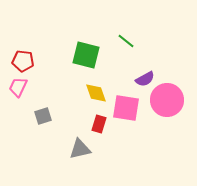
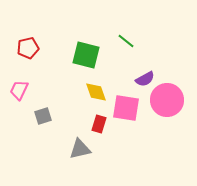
red pentagon: moved 5 px right, 13 px up; rotated 20 degrees counterclockwise
pink trapezoid: moved 1 px right, 3 px down
yellow diamond: moved 1 px up
